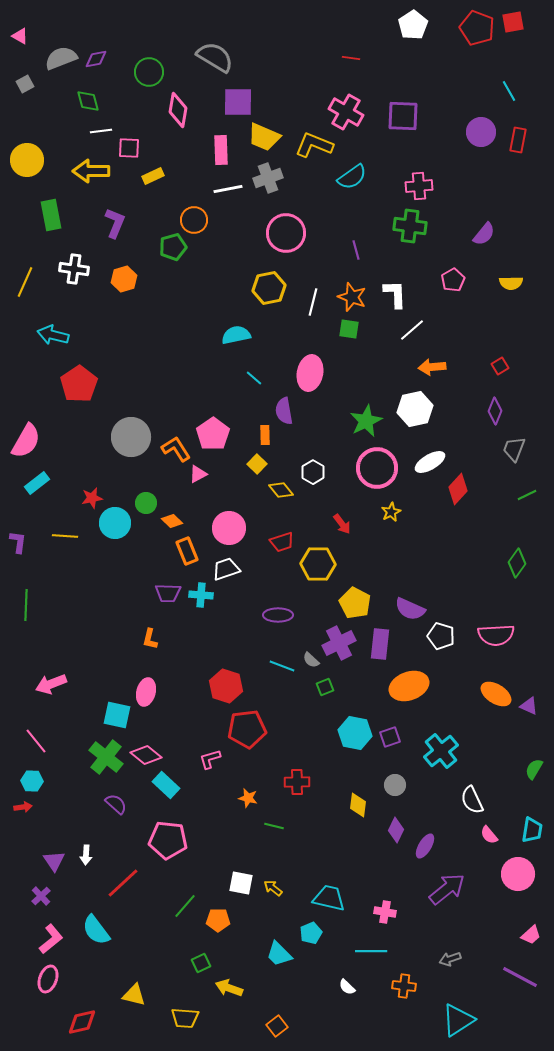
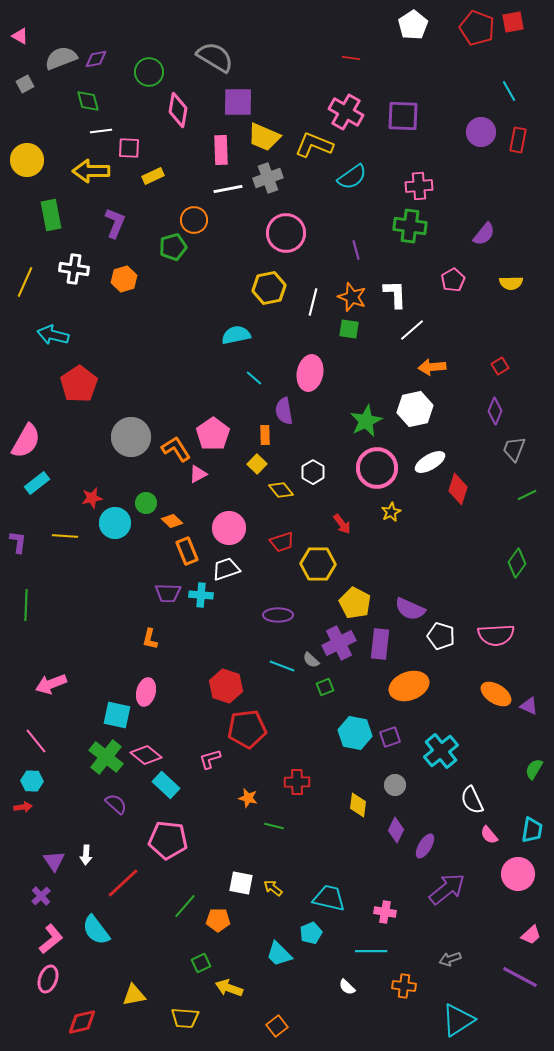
red diamond at (458, 489): rotated 24 degrees counterclockwise
yellow triangle at (134, 995): rotated 25 degrees counterclockwise
